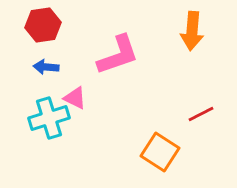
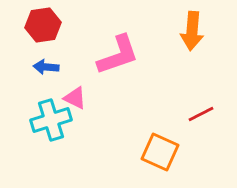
cyan cross: moved 2 px right, 2 px down
orange square: rotated 9 degrees counterclockwise
